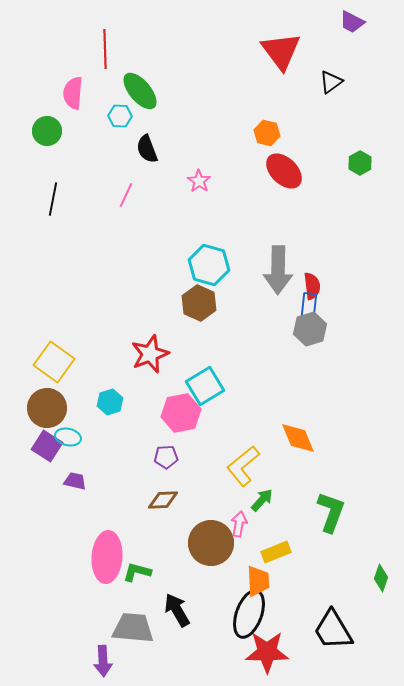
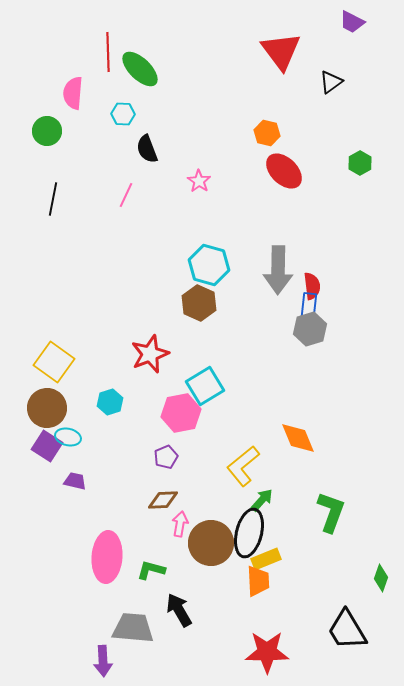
red line at (105, 49): moved 3 px right, 3 px down
green ellipse at (140, 91): moved 22 px up; rotated 6 degrees counterclockwise
cyan hexagon at (120, 116): moved 3 px right, 2 px up
purple pentagon at (166, 457): rotated 20 degrees counterclockwise
pink arrow at (239, 524): moved 59 px left
yellow rectangle at (276, 552): moved 10 px left, 7 px down
green L-shape at (137, 572): moved 14 px right, 2 px up
black arrow at (177, 610): moved 2 px right
black ellipse at (249, 614): moved 81 px up; rotated 6 degrees counterclockwise
black trapezoid at (333, 630): moved 14 px right
